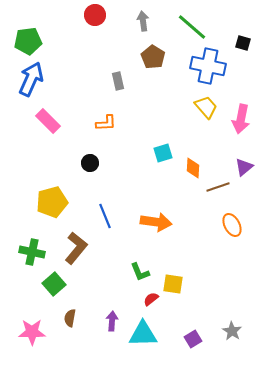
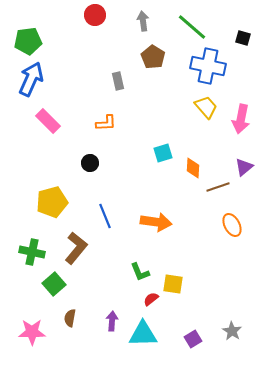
black square: moved 5 px up
